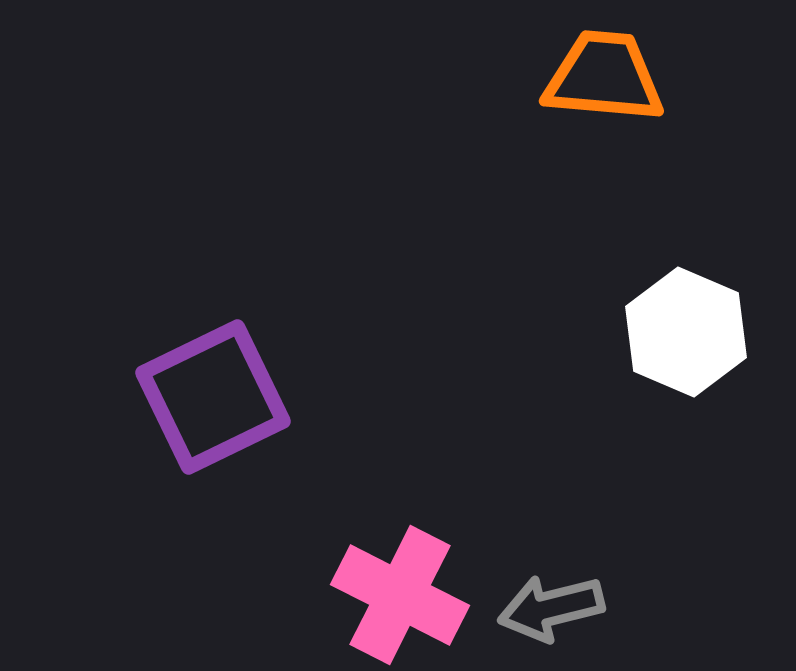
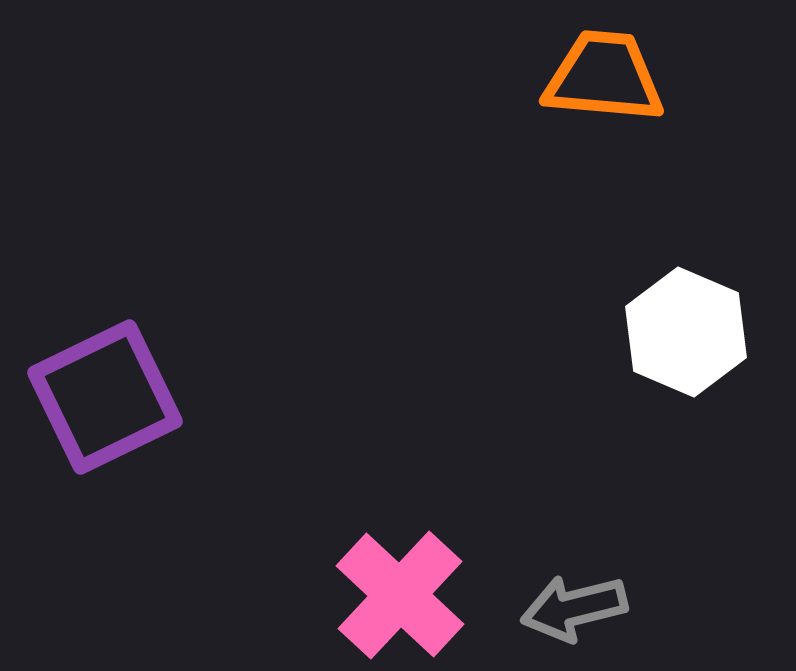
purple square: moved 108 px left
pink cross: rotated 16 degrees clockwise
gray arrow: moved 23 px right
